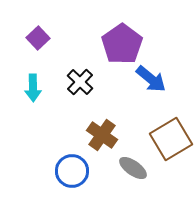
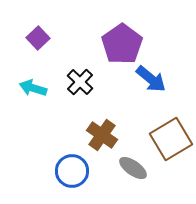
cyan arrow: rotated 108 degrees clockwise
